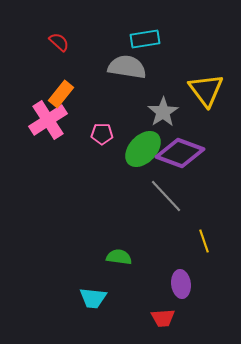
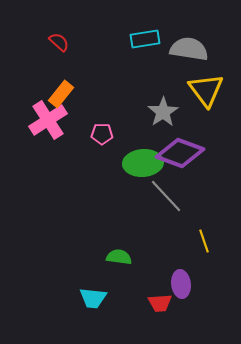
gray semicircle: moved 62 px right, 18 px up
green ellipse: moved 14 px down; rotated 42 degrees clockwise
red trapezoid: moved 3 px left, 15 px up
